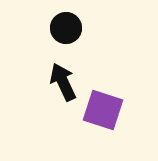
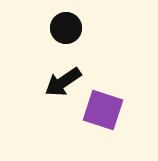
black arrow: rotated 99 degrees counterclockwise
